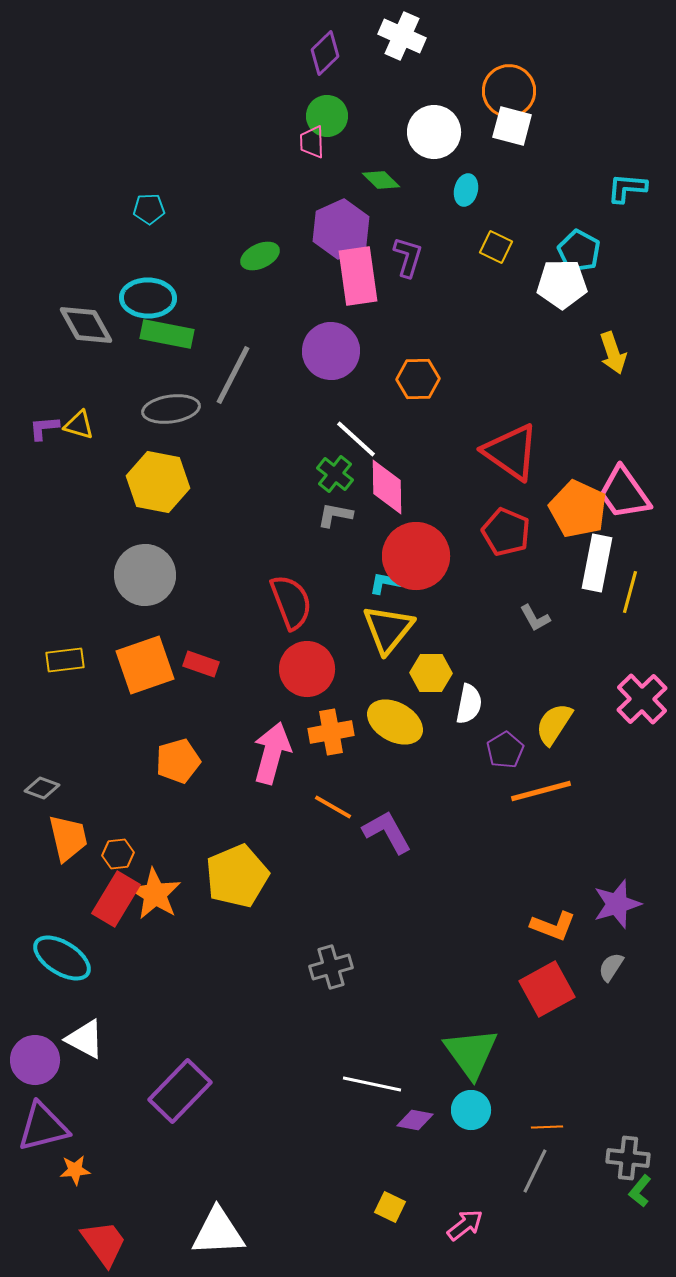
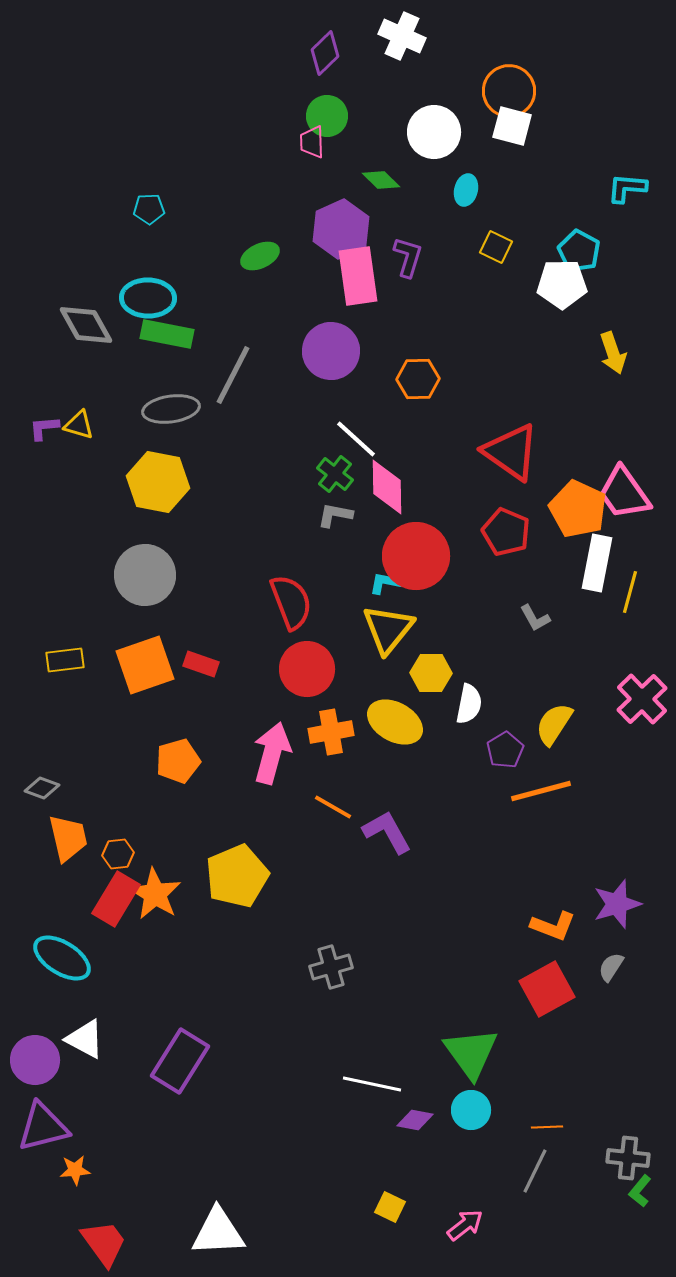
purple rectangle at (180, 1091): moved 30 px up; rotated 12 degrees counterclockwise
